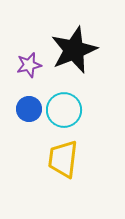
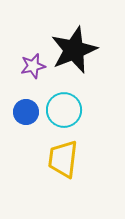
purple star: moved 4 px right, 1 px down
blue circle: moved 3 px left, 3 px down
